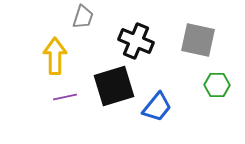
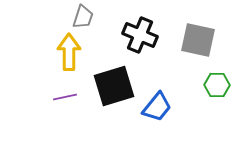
black cross: moved 4 px right, 6 px up
yellow arrow: moved 14 px right, 4 px up
